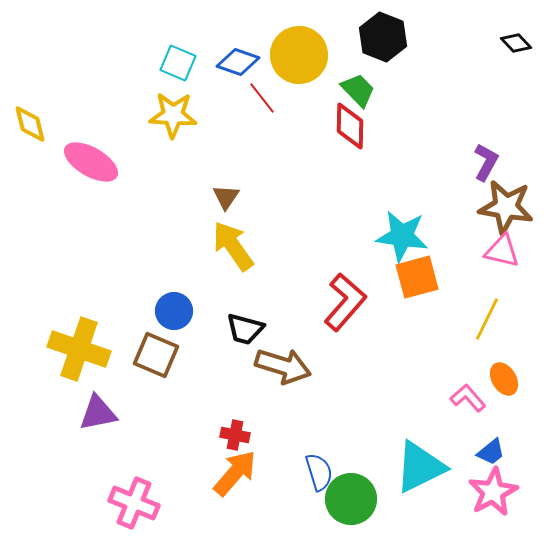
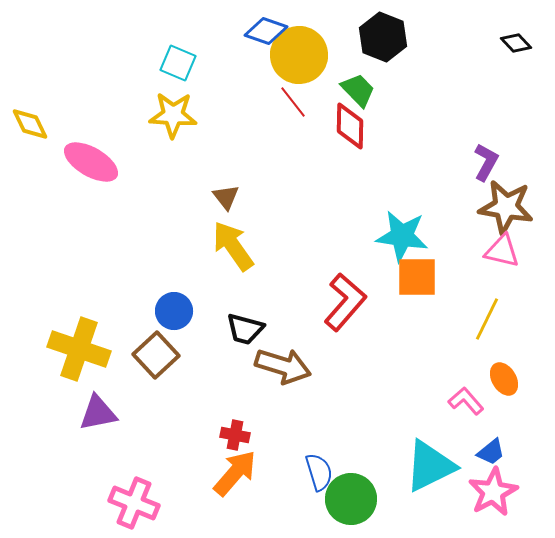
blue diamond: moved 28 px right, 31 px up
red line: moved 31 px right, 4 px down
yellow diamond: rotated 12 degrees counterclockwise
brown triangle: rotated 12 degrees counterclockwise
orange square: rotated 15 degrees clockwise
brown square: rotated 24 degrees clockwise
pink L-shape: moved 2 px left, 3 px down
cyan triangle: moved 10 px right, 1 px up
